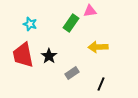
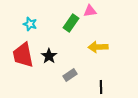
gray rectangle: moved 2 px left, 2 px down
black line: moved 3 px down; rotated 24 degrees counterclockwise
